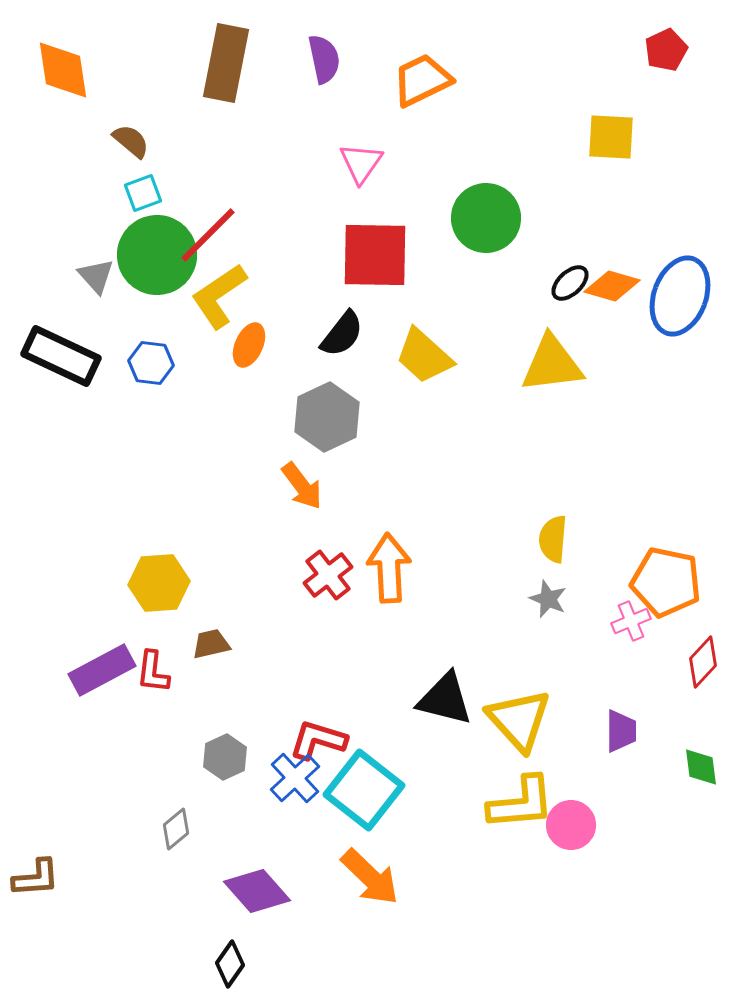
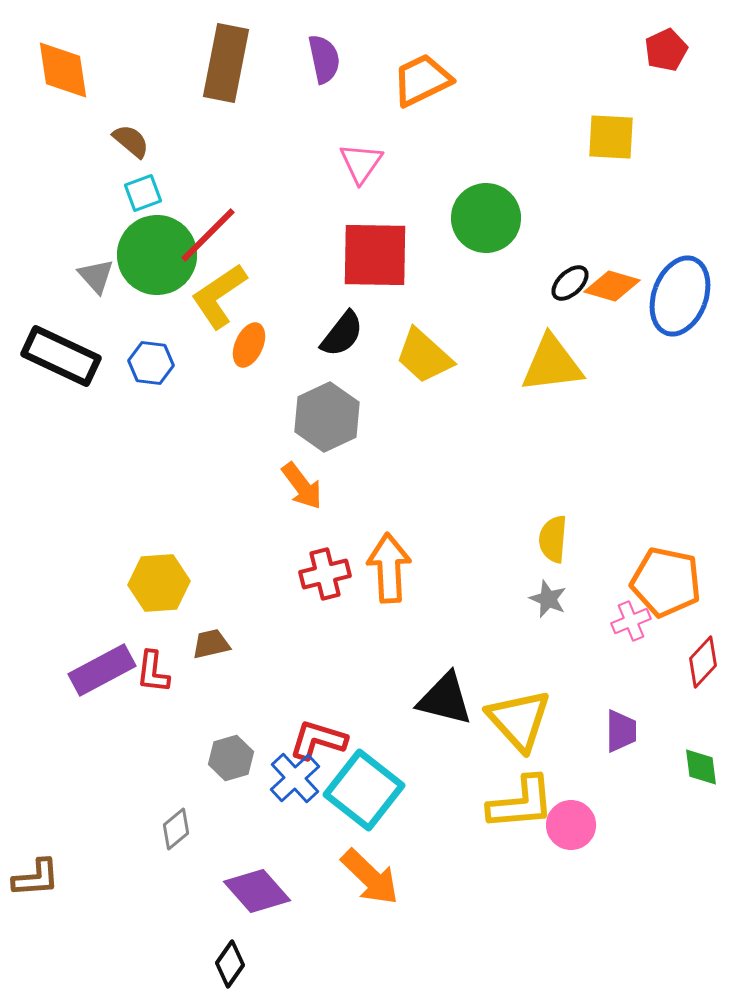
red cross at (328, 575): moved 3 px left, 1 px up; rotated 24 degrees clockwise
gray hexagon at (225, 757): moved 6 px right, 1 px down; rotated 9 degrees clockwise
